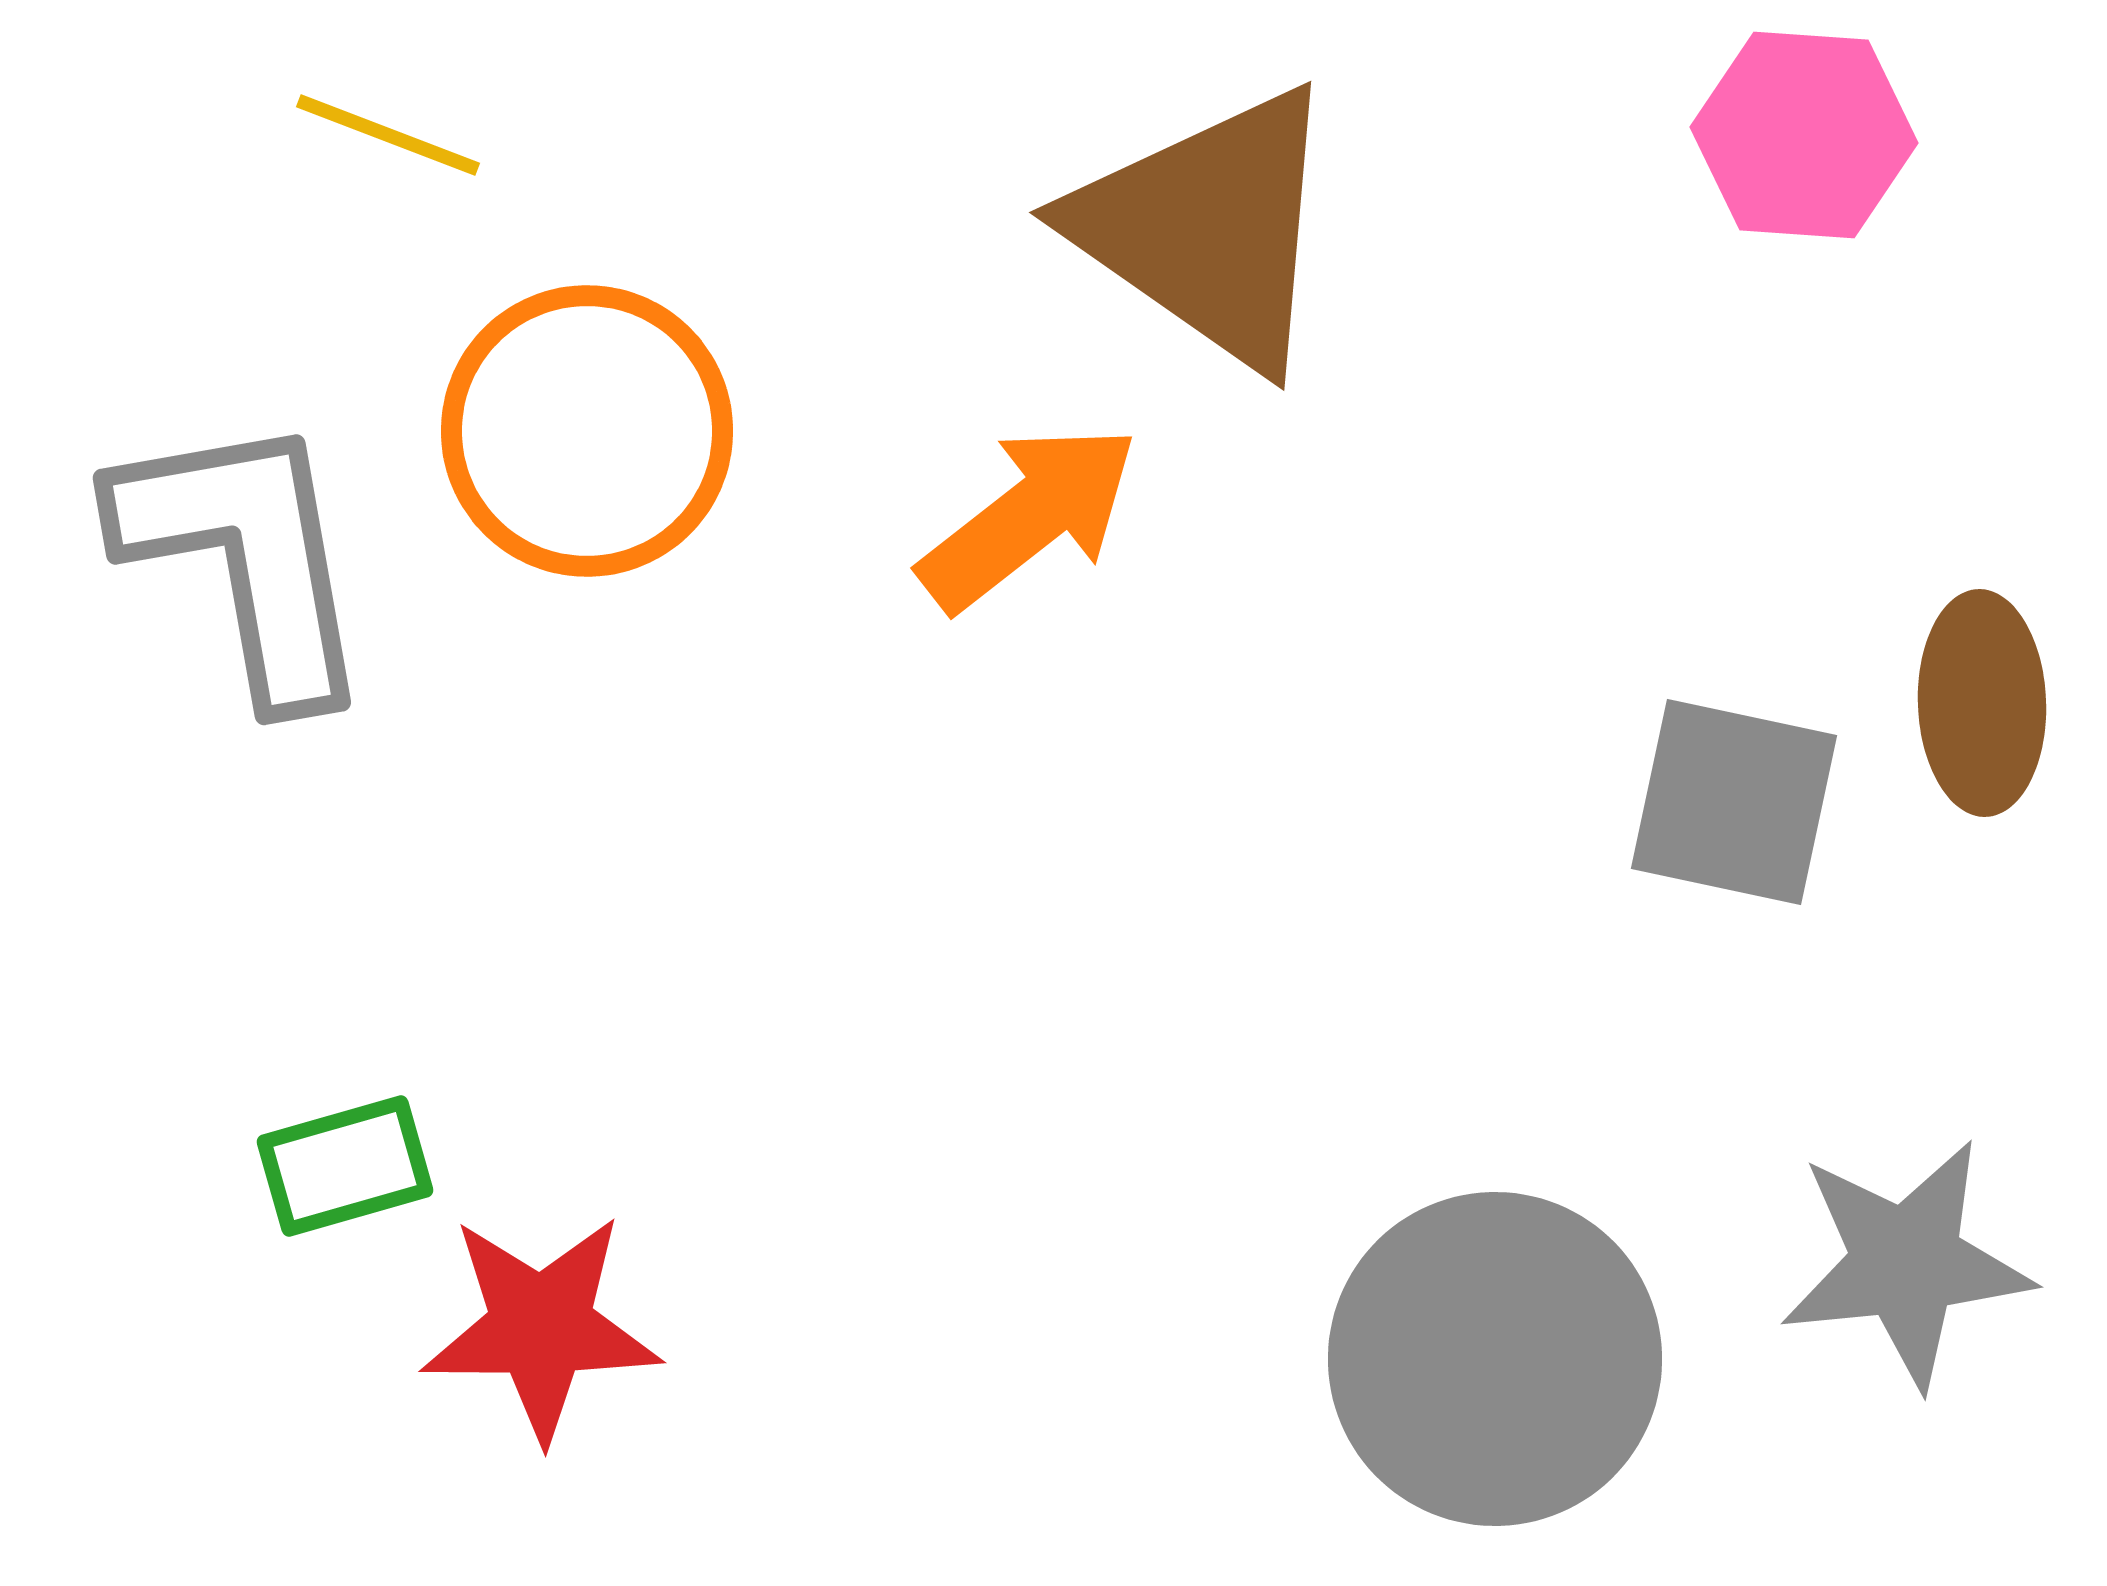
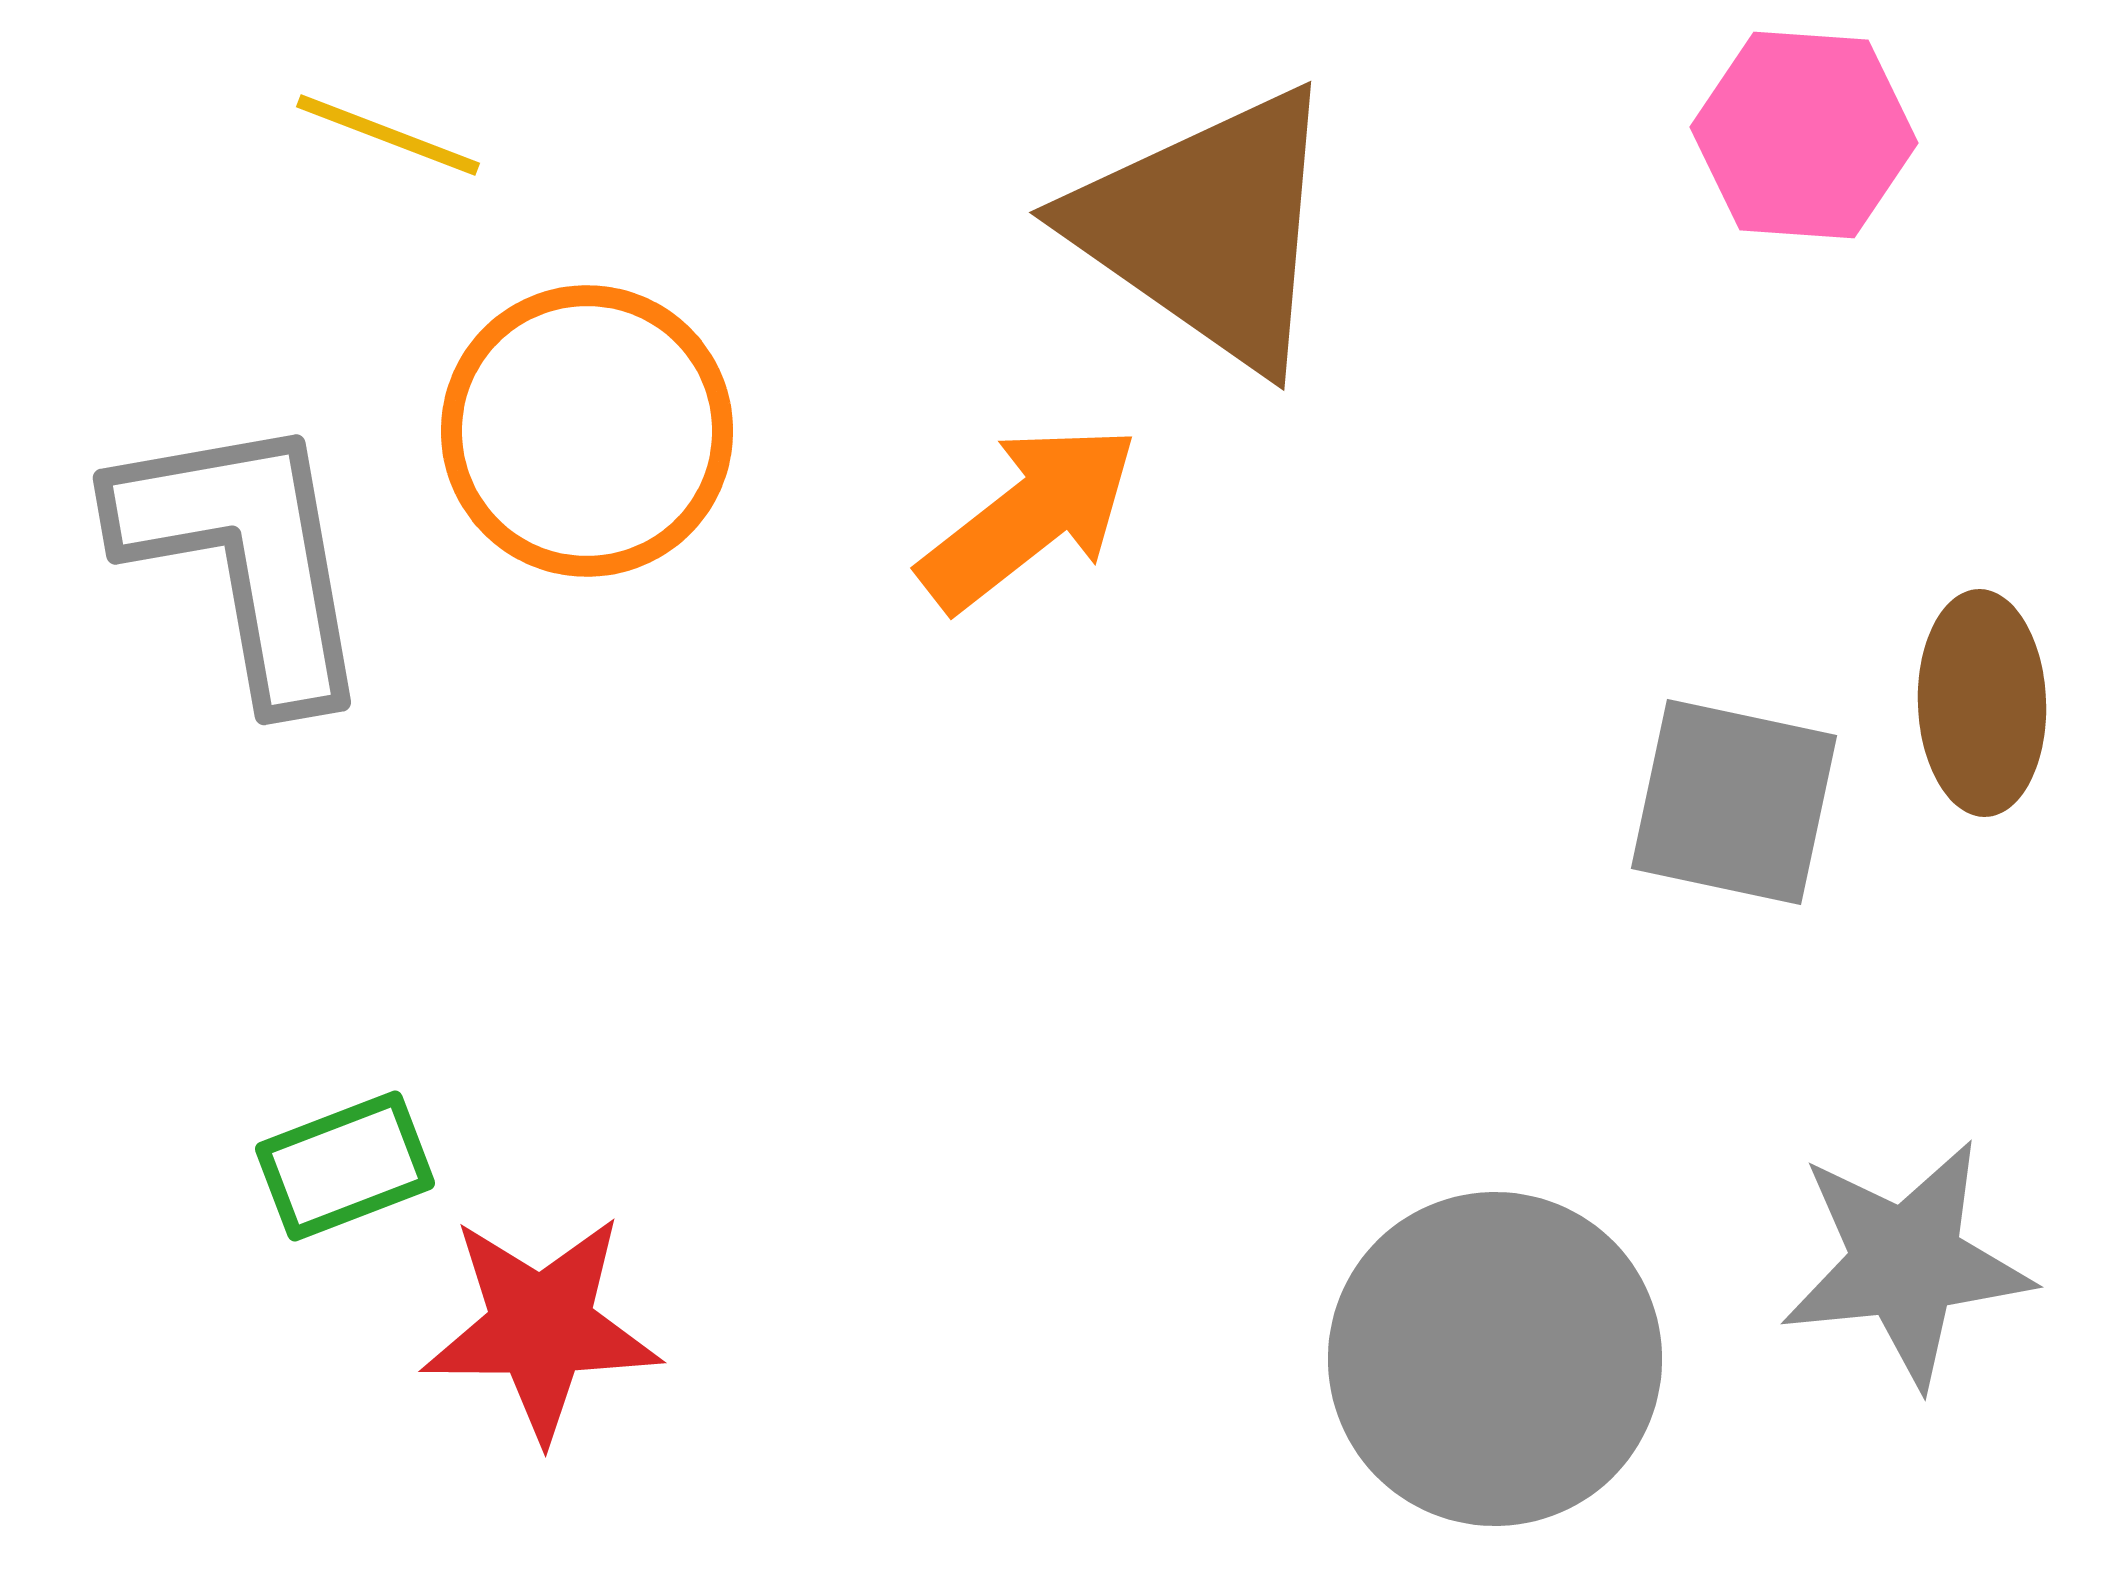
green rectangle: rotated 5 degrees counterclockwise
